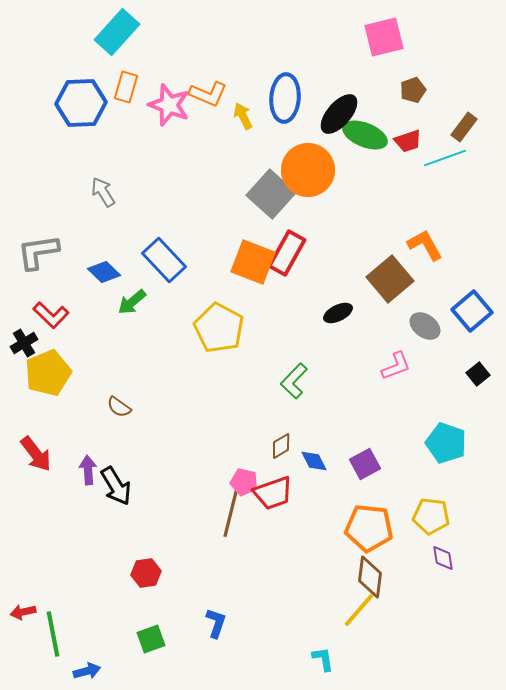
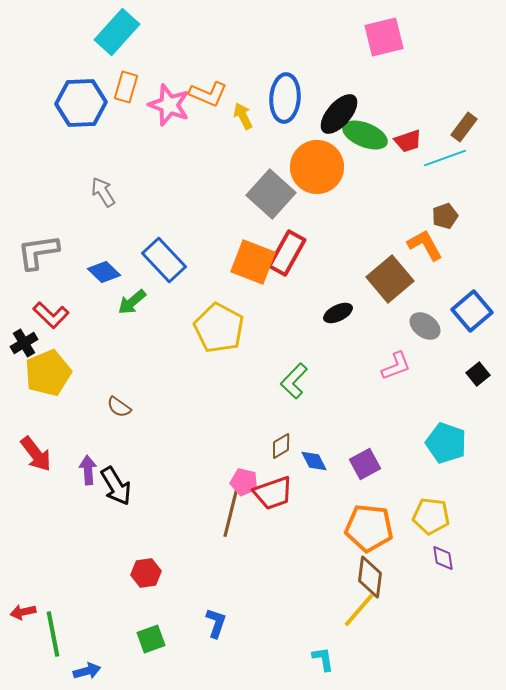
brown pentagon at (413, 90): moved 32 px right, 126 px down
orange circle at (308, 170): moved 9 px right, 3 px up
